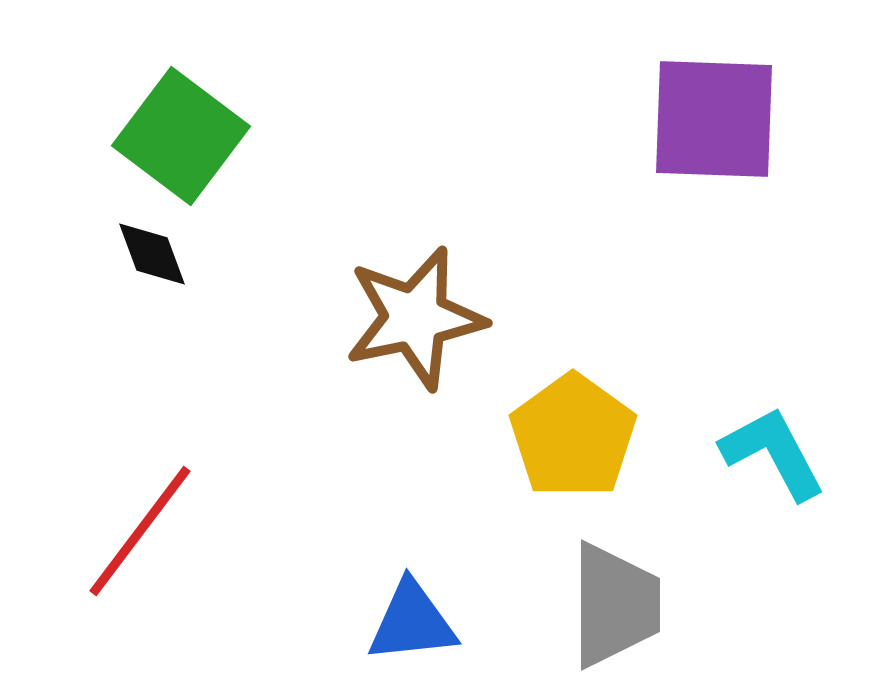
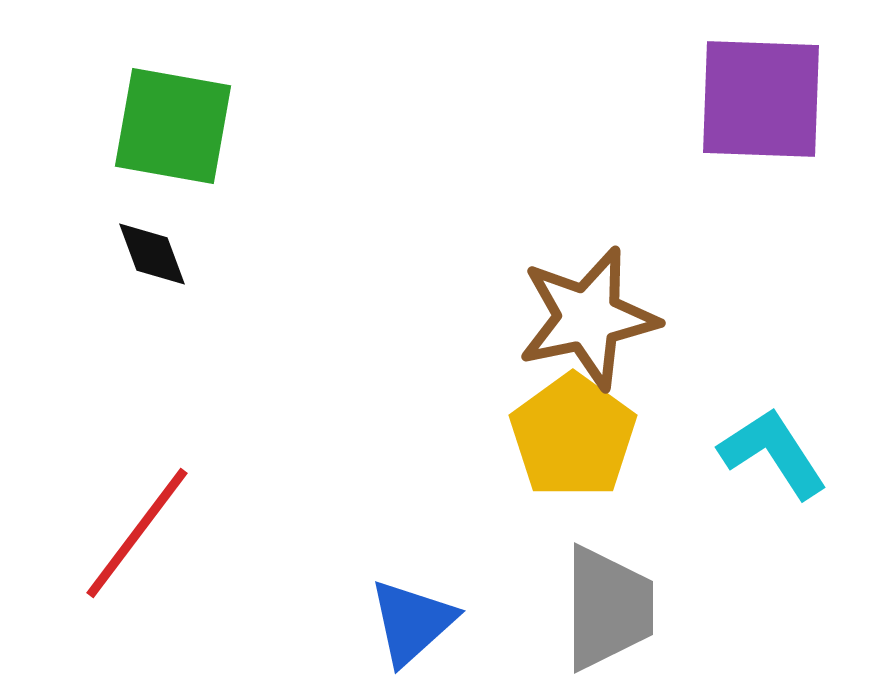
purple square: moved 47 px right, 20 px up
green square: moved 8 px left, 10 px up; rotated 27 degrees counterclockwise
brown star: moved 173 px right
cyan L-shape: rotated 5 degrees counterclockwise
red line: moved 3 px left, 2 px down
gray trapezoid: moved 7 px left, 3 px down
blue triangle: rotated 36 degrees counterclockwise
